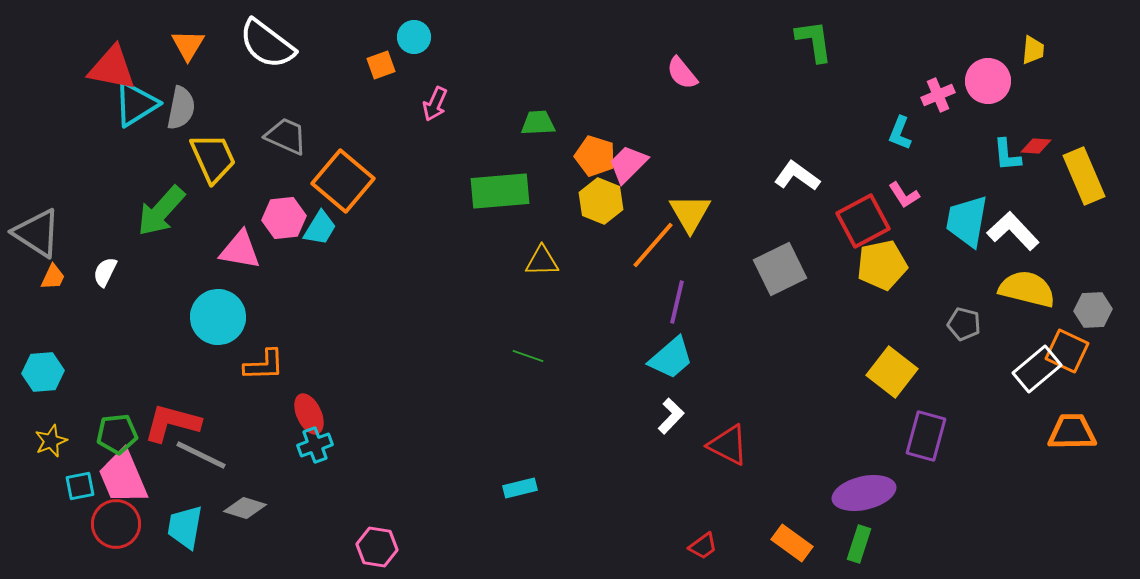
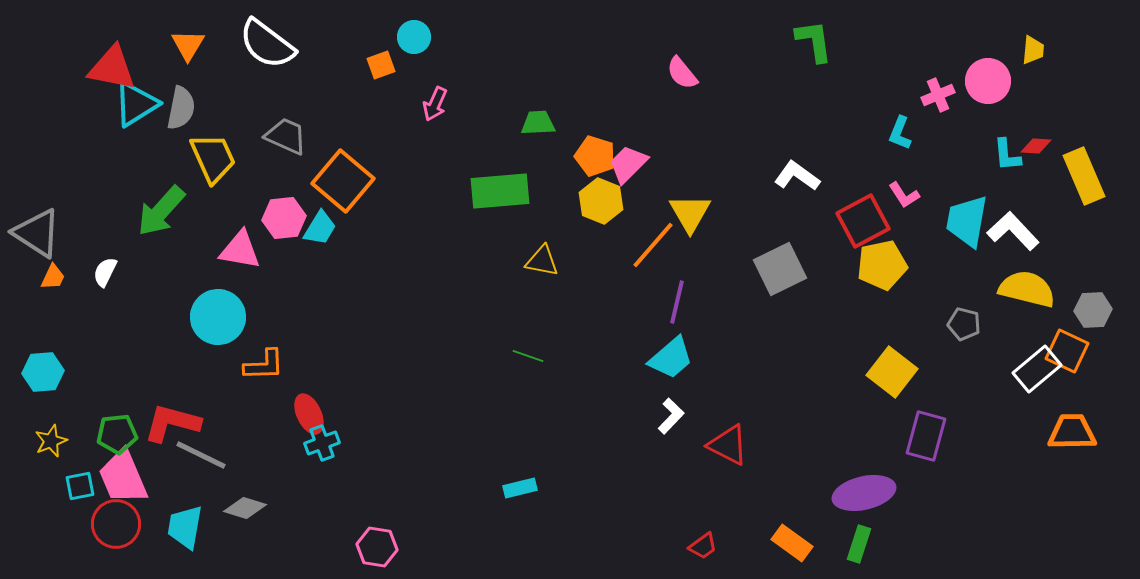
yellow triangle at (542, 261): rotated 12 degrees clockwise
cyan cross at (315, 445): moved 7 px right, 2 px up
